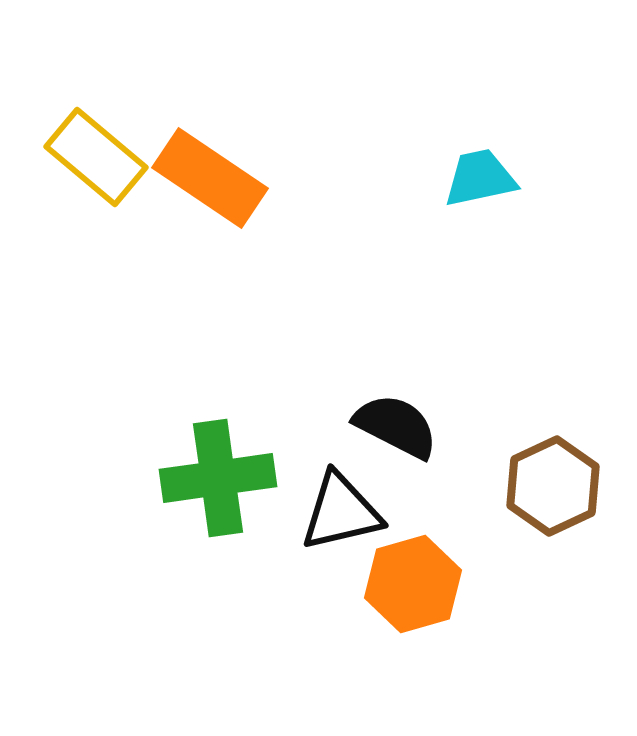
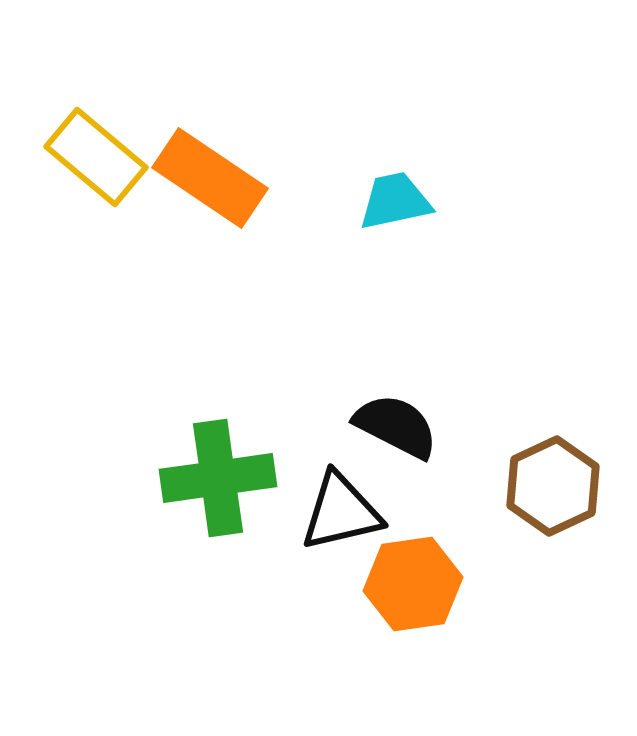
cyan trapezoid: moved 85 px left, 23 px down
orange hexagon: rotated 8 degrees clockwise
